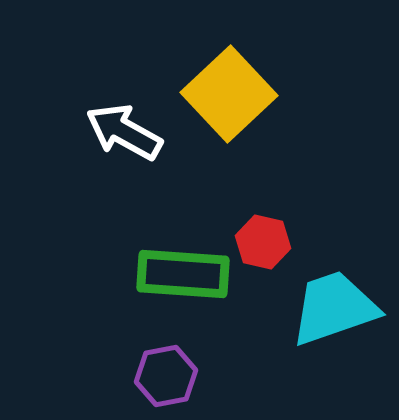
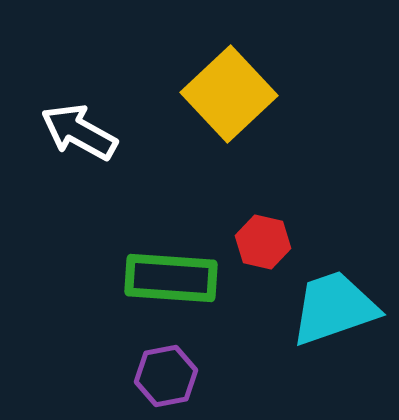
white arrow: moved 45 px left
green rectangle: moved 12 px left, 4 px down
